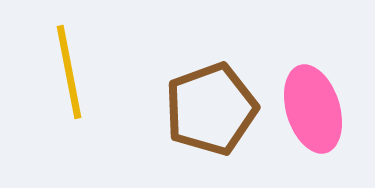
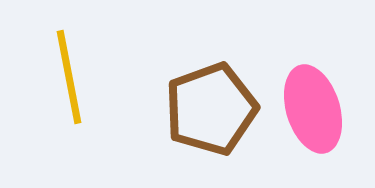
yellow line: moved 5 px down
